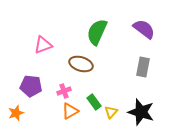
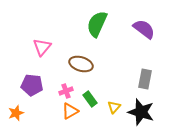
green semicircle: moved 8 px up
pink triangle: moved 1 px left, 2 px down; rotated 30 degrees counterclockwise
gray rectangle: moved 2 px right, 12 px down
purple pentagon: moved 1 px right, 1 px up
pink cross: moved 2 px right
green rectangle: moved 4 px left, 3 px up
yellow triangle: moved 3 px right, 5 px up
